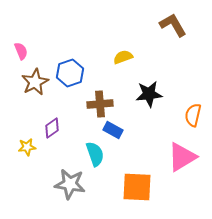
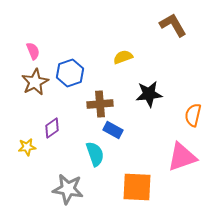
pink semicircle: moved 12 px right
pink triangle: rotated 12 degrees clockwise
gray star: moved 2 px left, 5 px down
